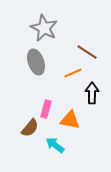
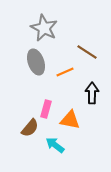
orange line: moved 8 px left, 1 px up
